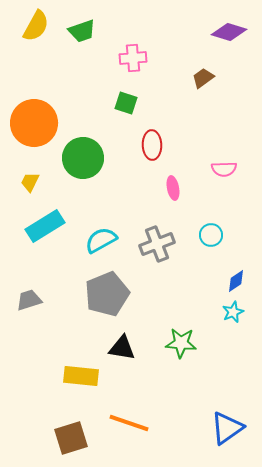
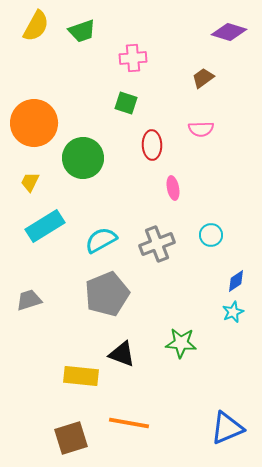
pink semicircle: moved 23 px left, 40 px up
black triangle: moved 6 px down; rotated 12 degrees clockwise
orange line: rotated 9 degrees counterclockwise
blue triangle: rotated 12 degrees clockwise
